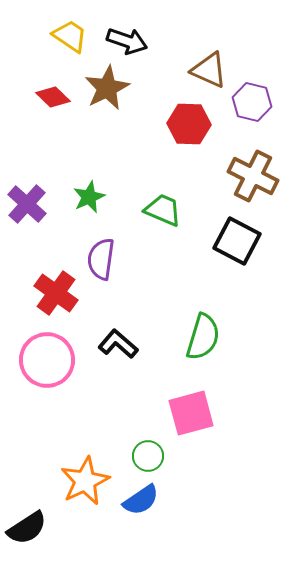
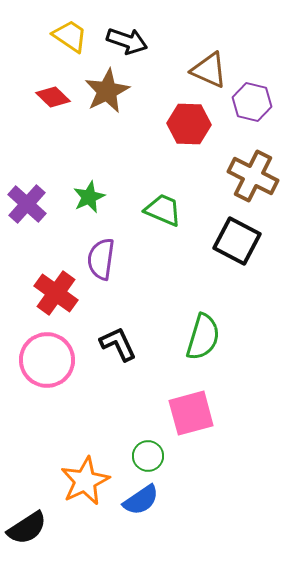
brown star: moved 3 px down
black L-shape: rotated 24 degrees clockwise
